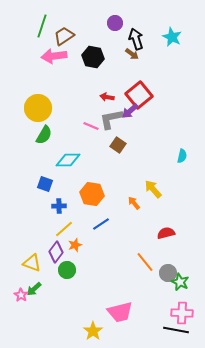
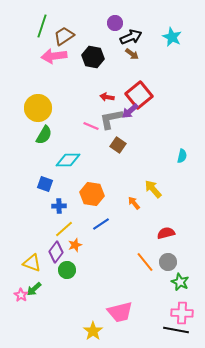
black arrow: moved 5 px left, 2 px up; rotated 85 degrees clockwise
gray circle: moved 11 px up
